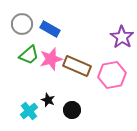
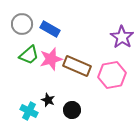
cyan cross: rotated 24 degrees counterclockwise
